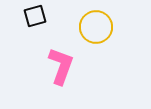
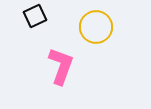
black square: rotated 10 degrees counterclockwise
